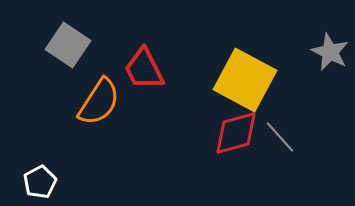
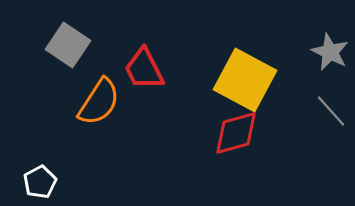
gray line: moved 51 px right, 26 px up
